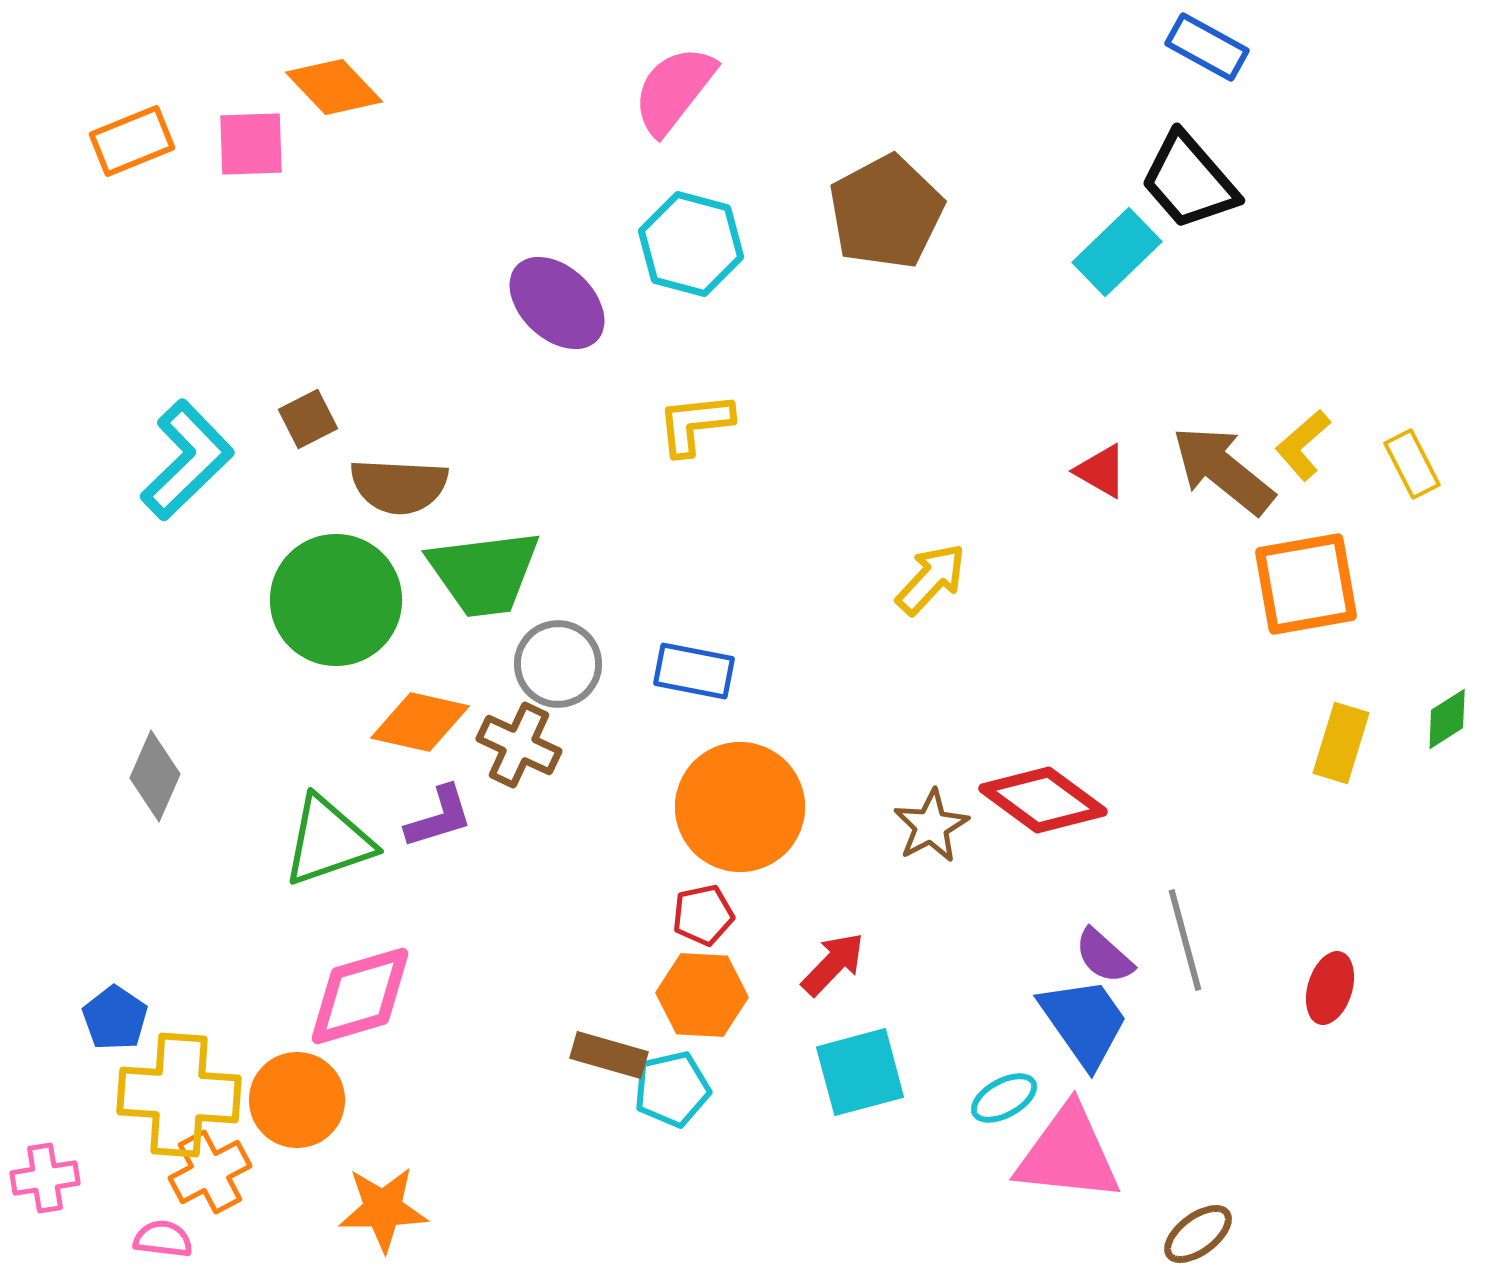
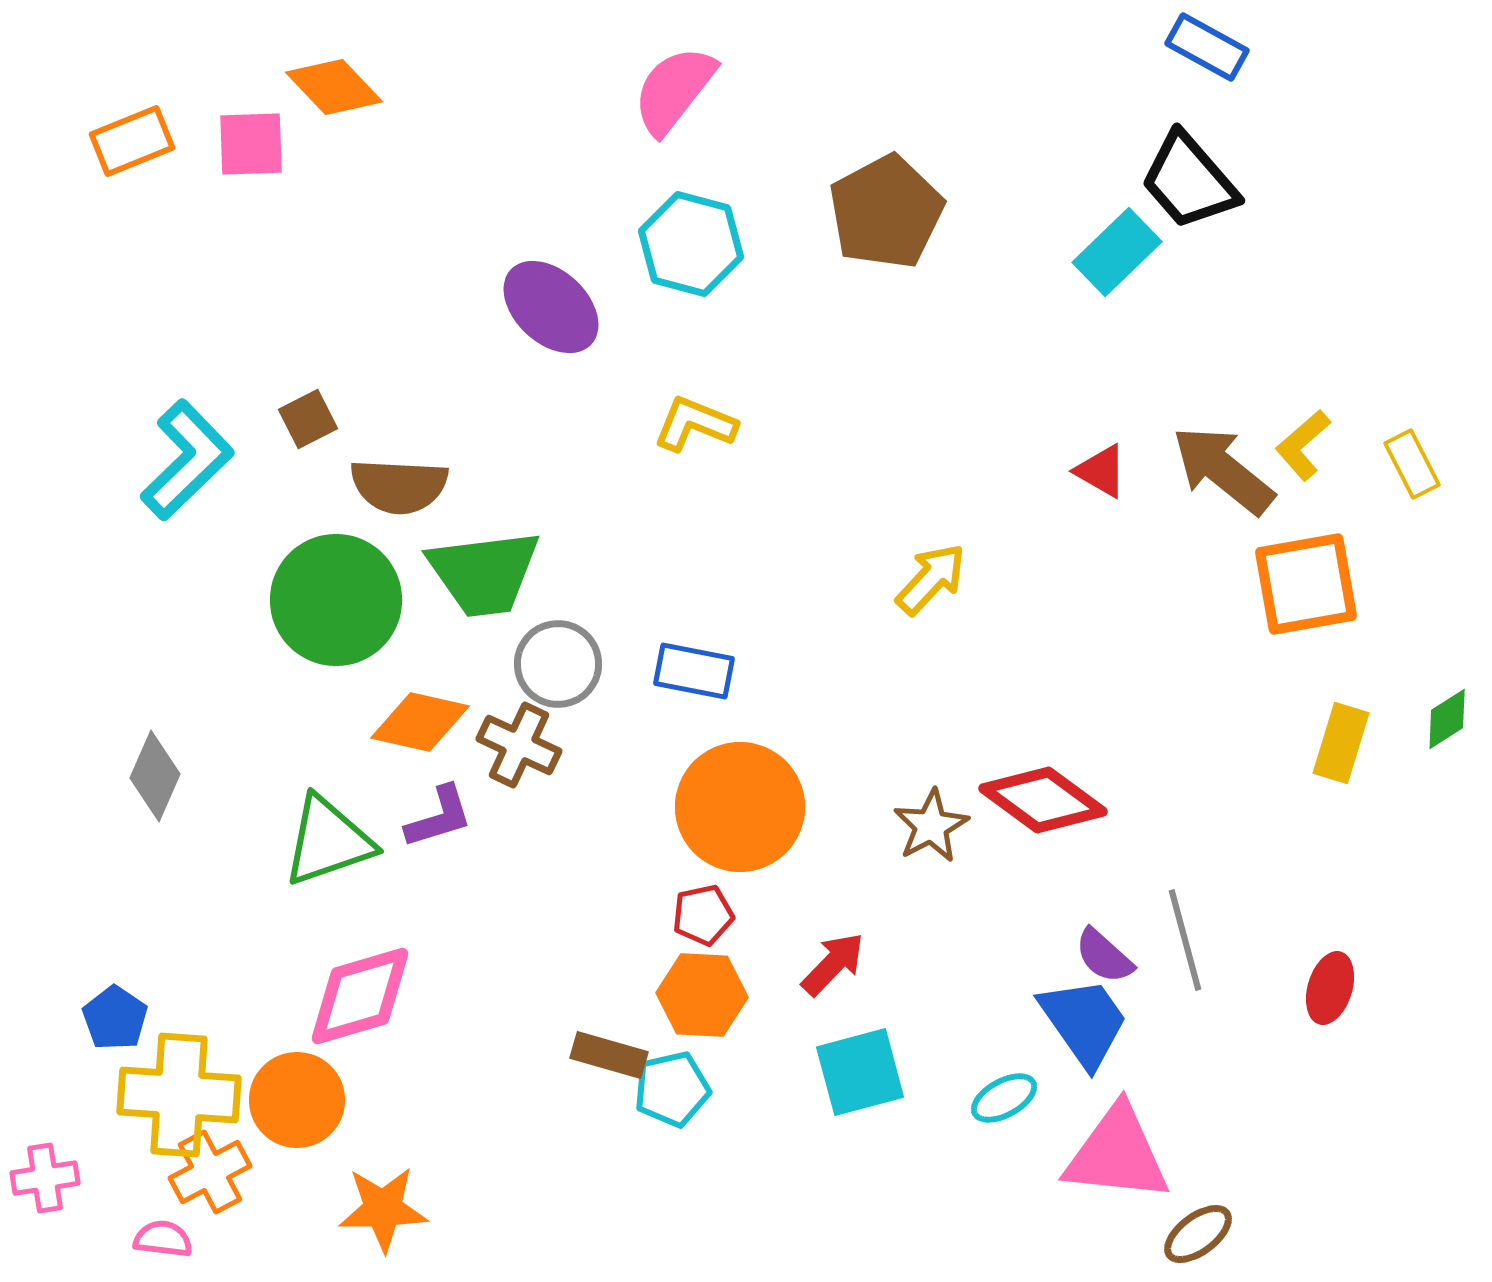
purple ellipse at (557, 303): moved 6 px left, 4 px down
yellow L-shape at (695, 424): rotated 28 degrees clockwise
pink triangle at (1068, 1154): moved 49 px right
